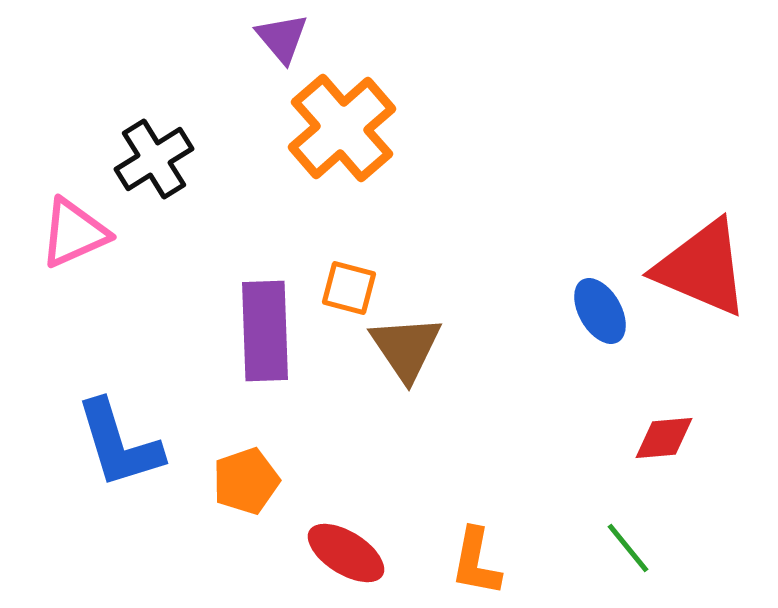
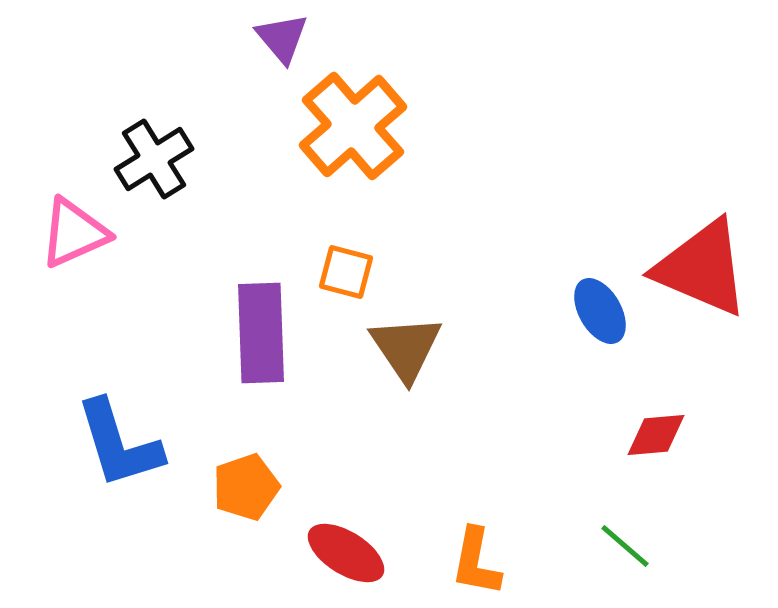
orange cross: moved 11 px right, 2 px up
orange square: moved 3 px left, 16 px up
purple rectangle: moved 4 px left, 2 px down
red diamond: moved 8 px left, 3 px up
orange pentagon: moved 6 px down
green line: moved 3 px left, 2 px up; rotated 10 degrees counterclockwise
